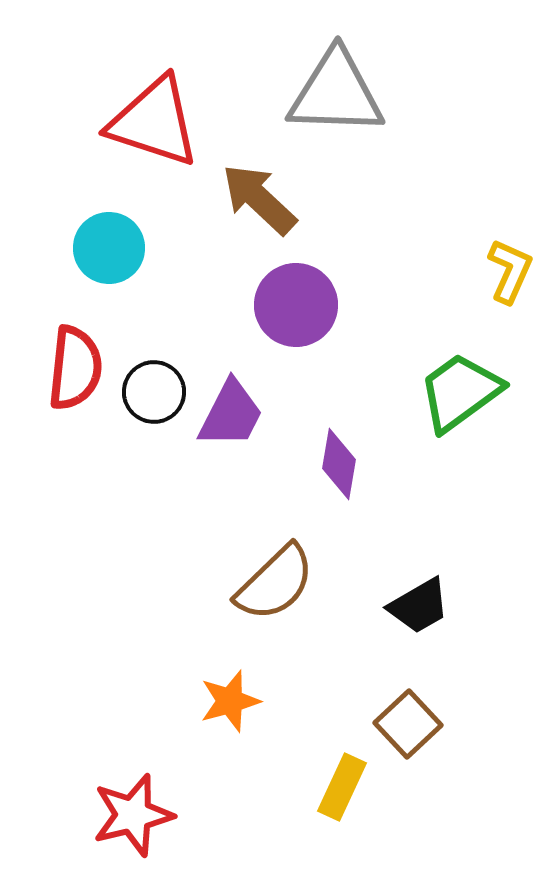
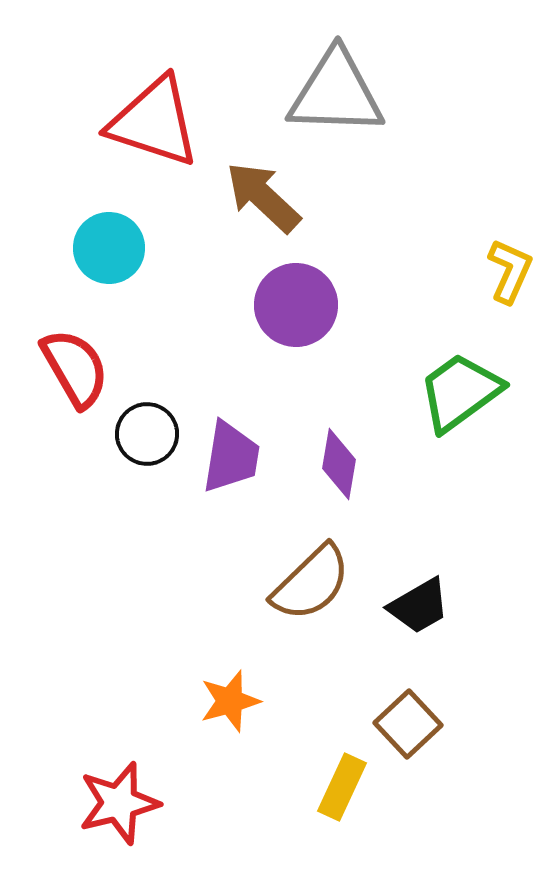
brown arrow: moved 4 px right, 2 px up
red semicircle: rotated 36 degrees counterclockwise
black circle: moved 7 px left, 42 px down
purple trapezoid: moved 43 px down; rotated 18 degrees counterclockwise
brown semicircle: moved 36 px right
red star: moved 14 px left, 12 px up
